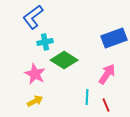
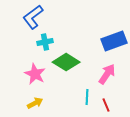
blue rectangle: moved 3 px down
green diamond: moved 2 px right, 2 px down
yellow arrow: moved 2 px down
